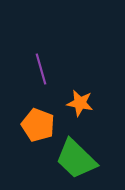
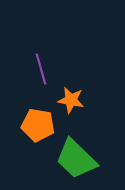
orange star: moved 9 px left, 3 px up
orange pentagon: rotated 12 degrees counterclockwise
